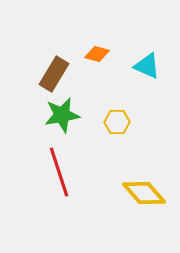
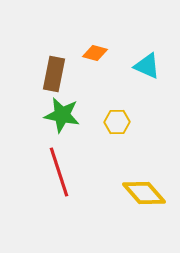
orange diamond: moved 2 px left, 1 px up
brown rectangle: rotated 20 degrees counterclockwise
green star: rotated 21 degrees clockwise
